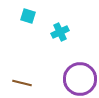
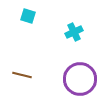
cyan cross: moved 14 px right
brown line: moved 8 px up
